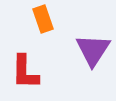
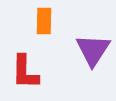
orange rectangle: moved 1 px right, 2 px down; rotated 20 degrees clockwise
